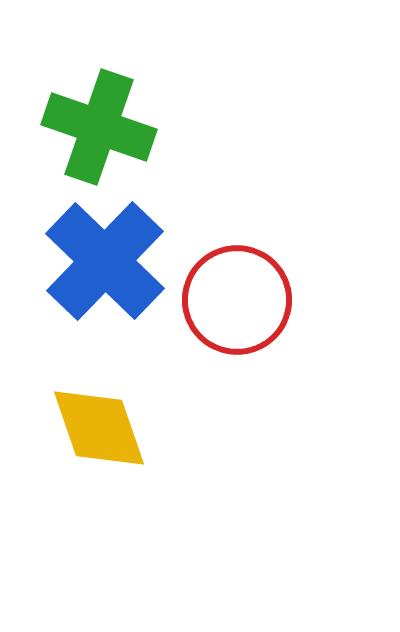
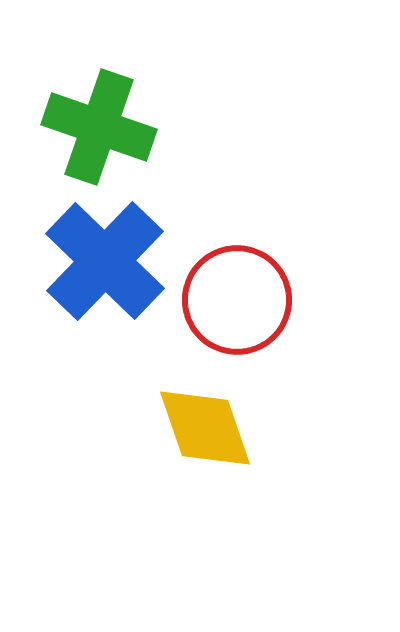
yellow diamond: moved 106 px right
